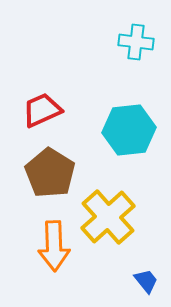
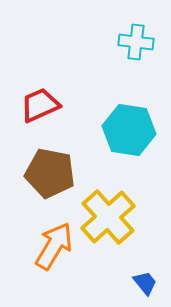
red trapezoid: moved 2 px left, 5 px up
cyan hexagon: rotated 15 degrees clockwise
brown pentagon: rotated 21 degrees counterclockwise
orange arrow: rotated 147 degrees counterclockwise
blue trapezoid: moved 1 px left, 2 px down
